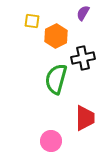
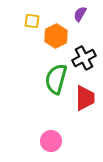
purple semicircle: moved 3 px left, 1 px down
black cross: moved 1 px right; rotated 15 degrees counterclockwise
red trapezoid: moved 20 px up
